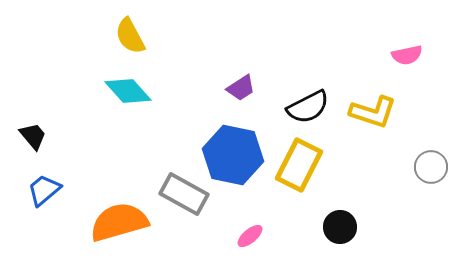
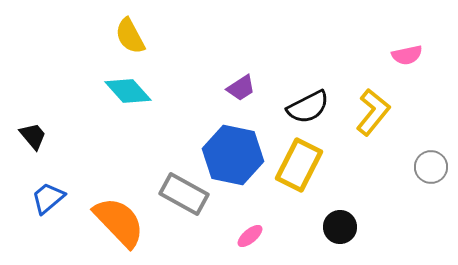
yellow L-shape: rotated 69 degrees counterclockwise
blue trapezoid: moved 4 px right, 8 px down
orange semicircle: rotated 62 degrees clockwise
